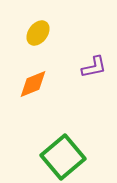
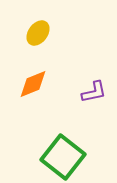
purple L-shape: moved 25 px down
green square: rotated 12 degrees counterclockwise
